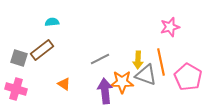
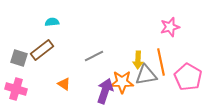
gray line: moved 6 px left, 3 px up
gray triangle: rotated 30 degrees counterclockwise
purple arrow: rotated 25 degrees clockwise
